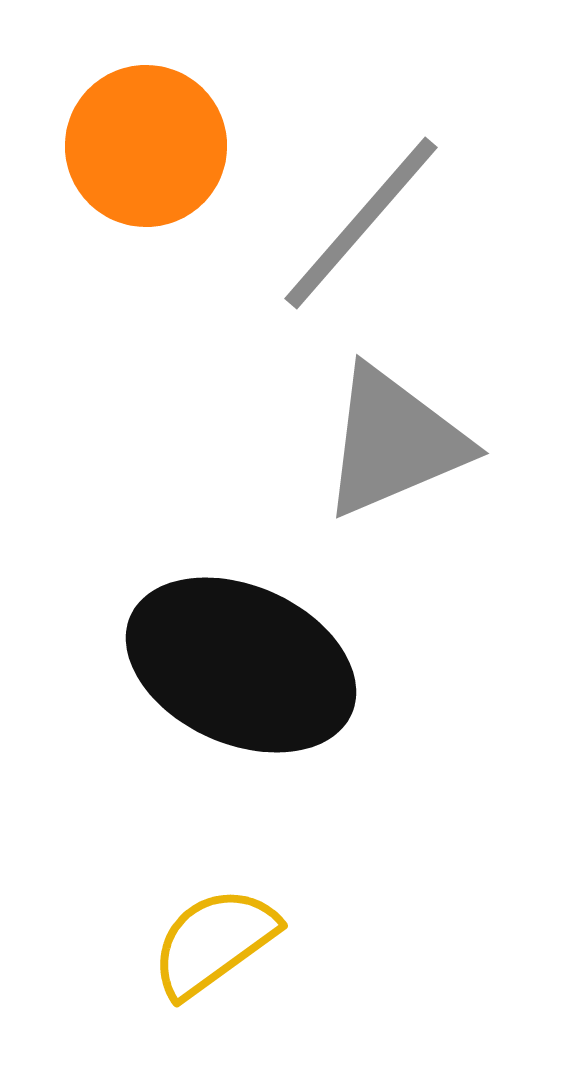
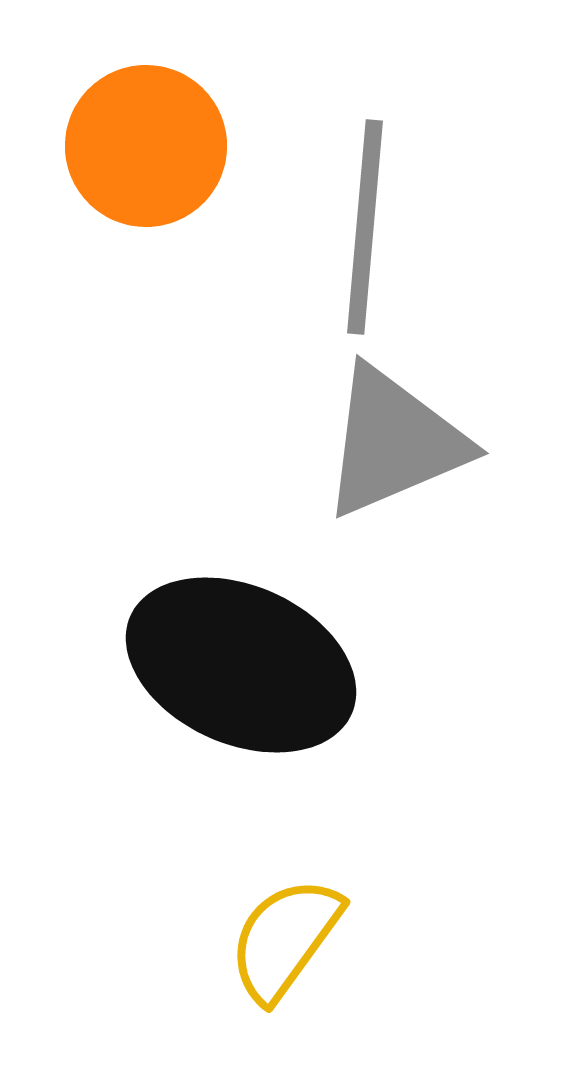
gray line: moved 4 px right, 4 px down; rotated 36 degrees counterclockwise
yellow semicircle: moved 71 px right, 3 px up; rotated 18 degrees counterclockwise
